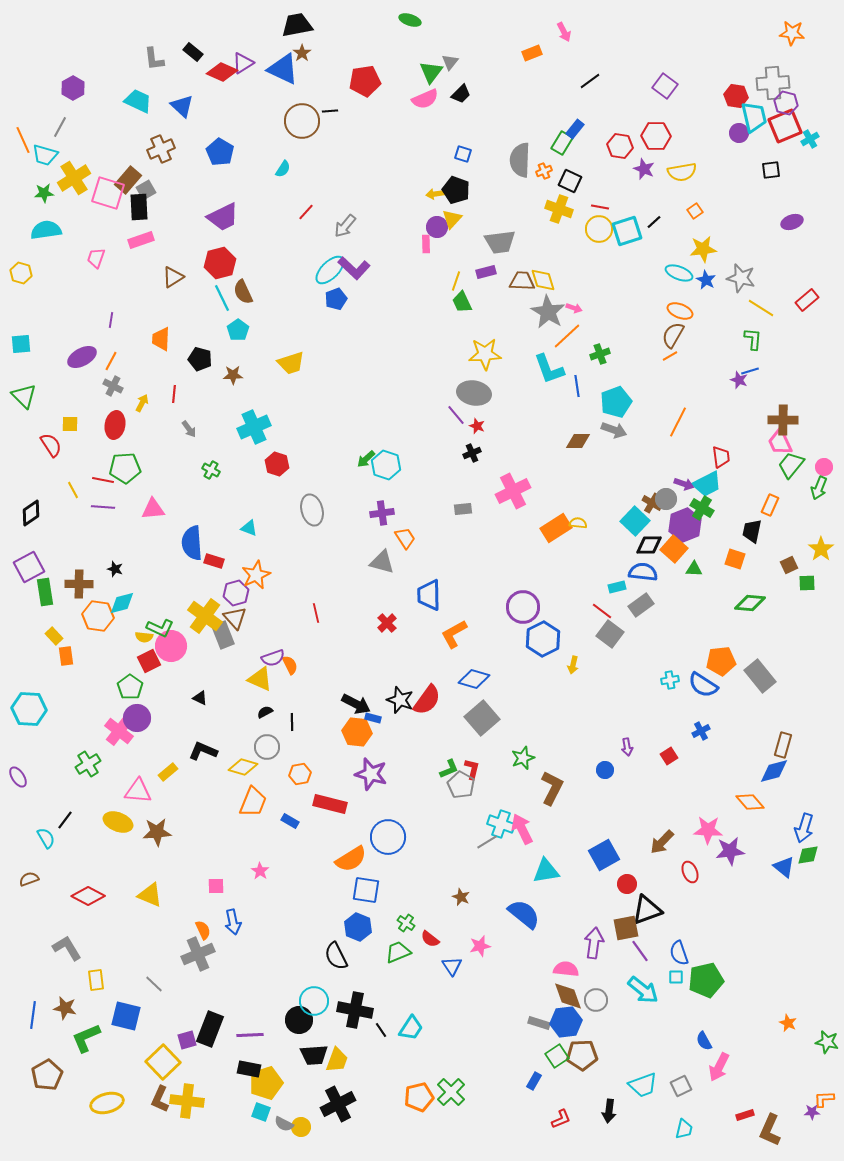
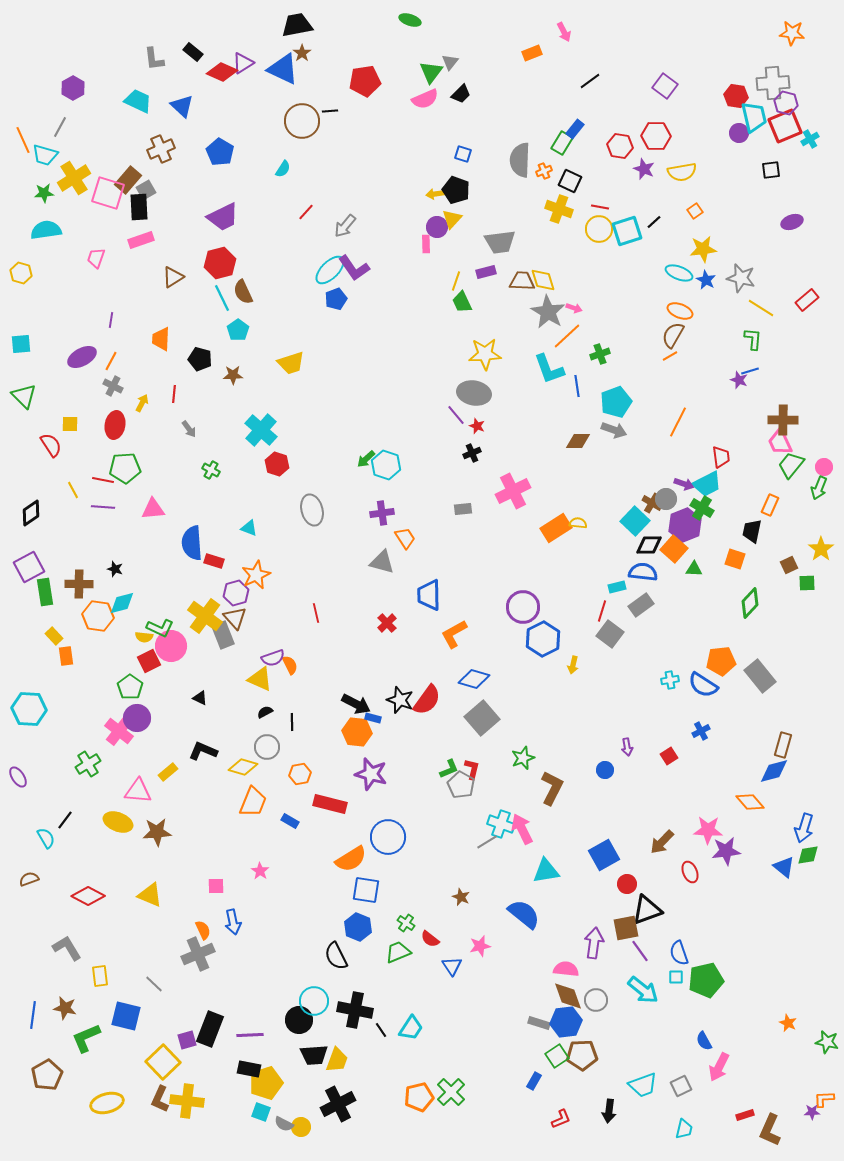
purple L-shape at (354, 268): rotated 12 degrees clockwise
cyan cross at (254, 427): moved 7 px right, 3 px down; rotated 24 degrees counterclockwise
green diamond at (750, 603): rotated 52 degrees counterclockwise
red line at (602, 611): rotated 70 degrees clockwise
purple star at (730, 851): moved 4 px left
yellow rectangle at (96, 980): moved 4 px right, 4 px up
